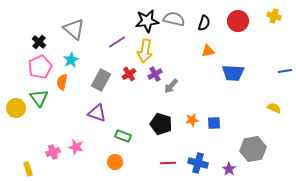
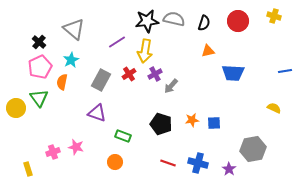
red line: rotated 21 degrees clockwise
